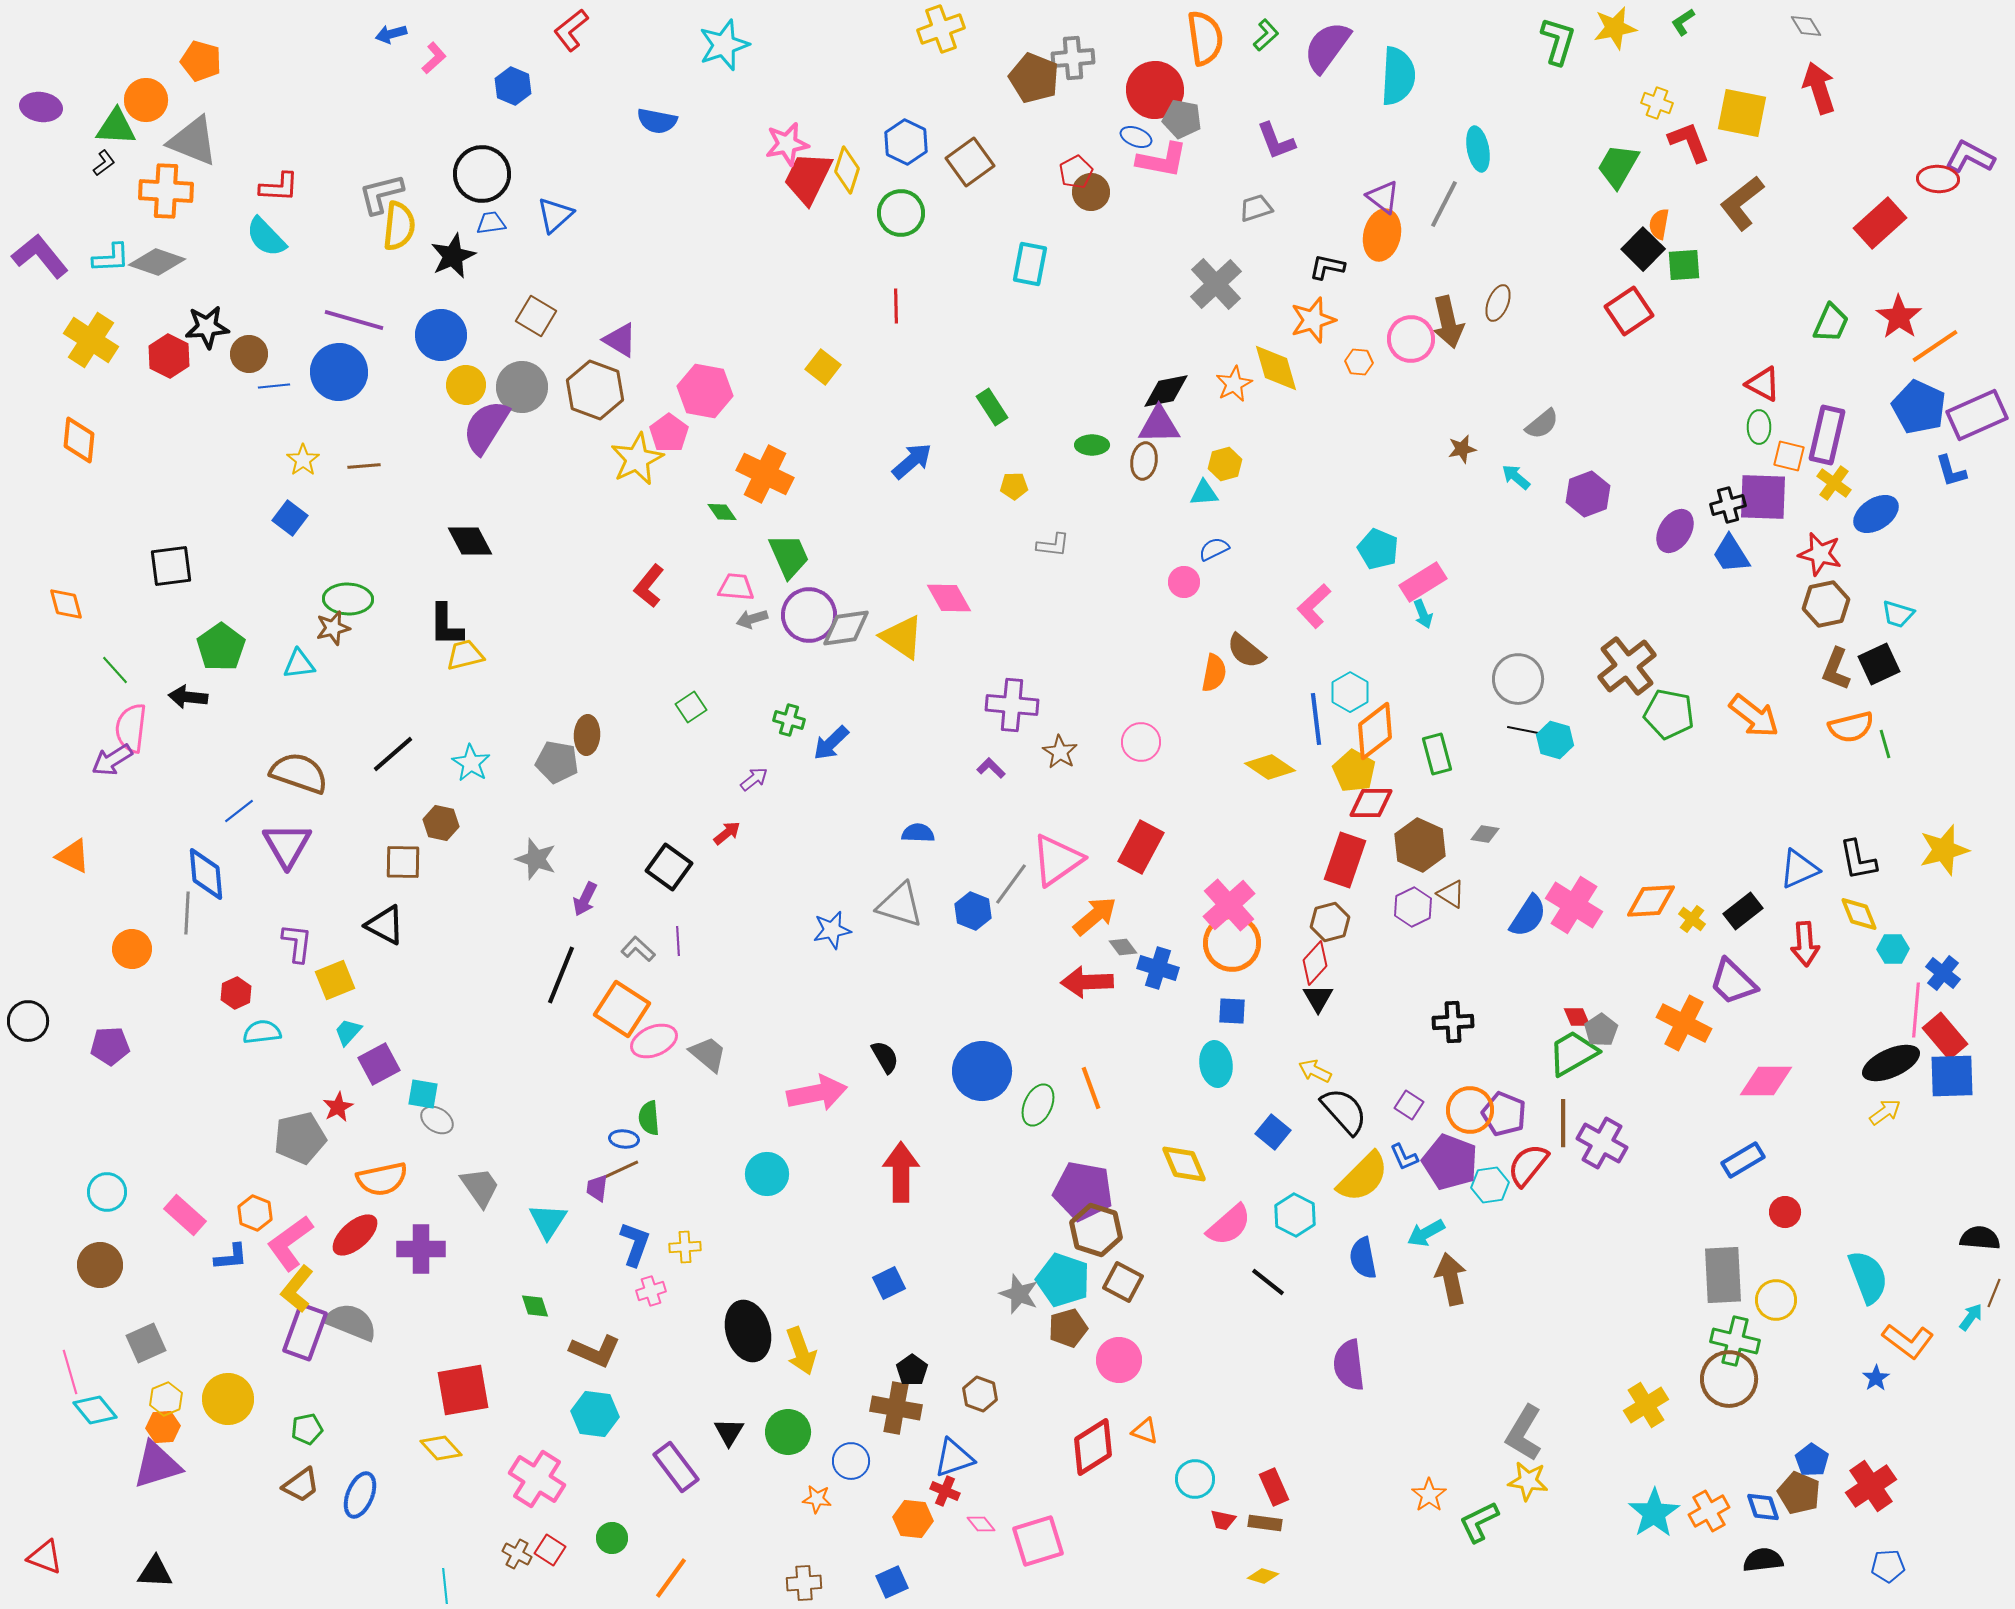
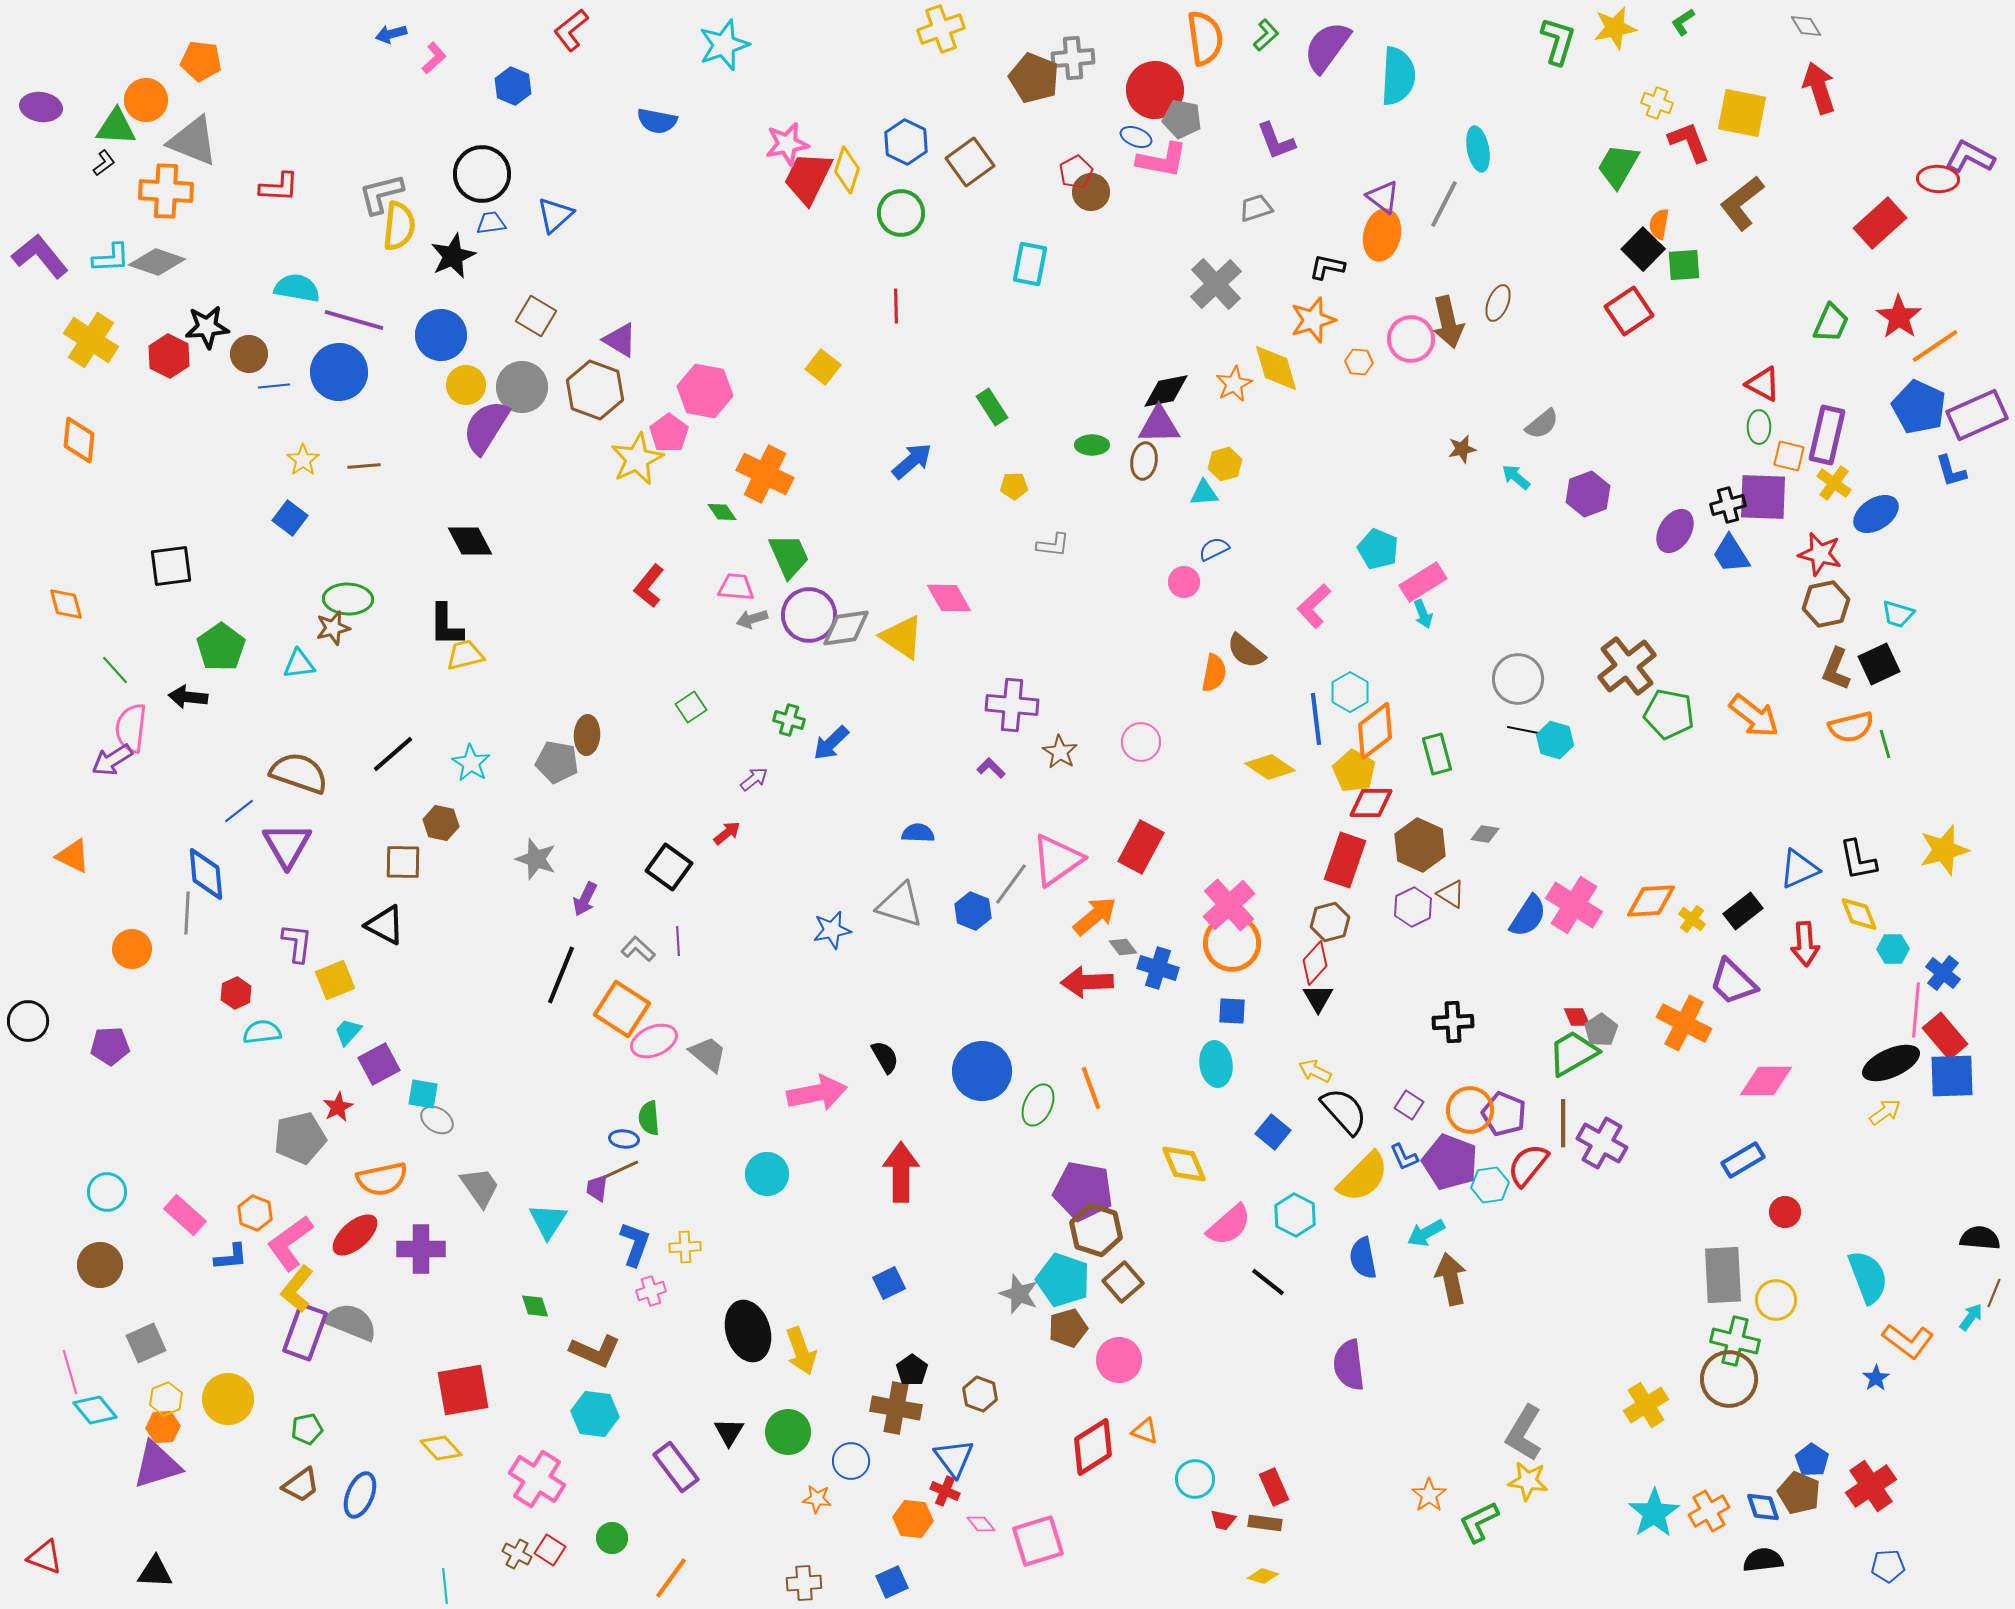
orange pentagon at (201, 61): rotated 9 degrees counterclockwise
cyan semicircle at (266, 237): moved 31 px right, 51 px down; rotated 144 degrees clockwise
brown square at (1123, 1282): rotated 21 degrees clockwise
blue triangle at (954, 1458): rotated 48 degrees counterclockwise
